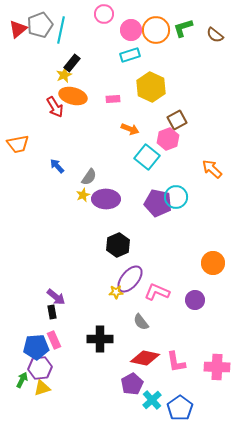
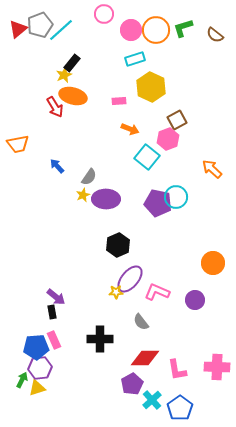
cyan line at (61, 30): rotated 36 degrees clockwise
cyan rectangle at (130, 55): moved 5 px right, 4 px down
pink rectangle at (113, 99): moved 6 px right, 2 px down
red diamond at (145, 358): rotated 12 degrees counterclockwise
pink L-shape at (176, 362): moved 1 px right, 8 px down
yellow triangle at (42, 388): moved 5 px left
